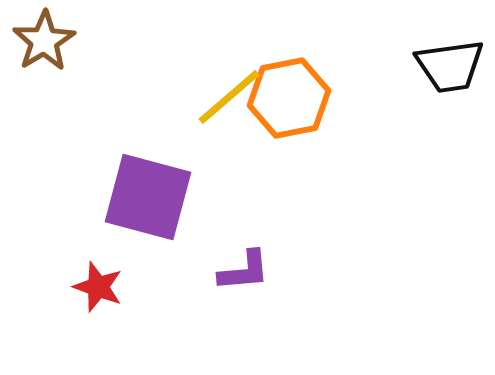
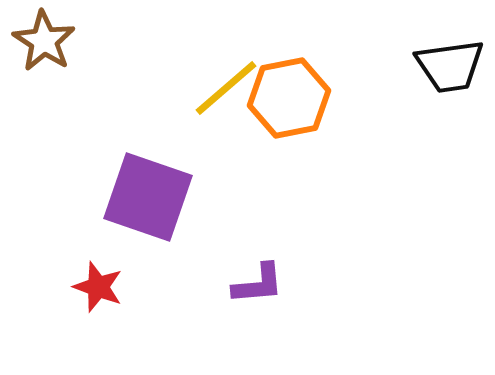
brown star: rotated 8 degrees counterclockwise
yellow line: moved 3 px left, 9 px up
purple square: rotated 4 degrees clockwise
purple L-shape: moved 14 px right, 13 px down
